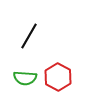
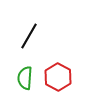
green semicircle: rotated 90 degrees clockwise
